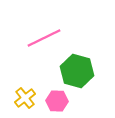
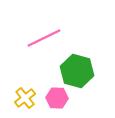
pink hexagon: moved 3 px up
